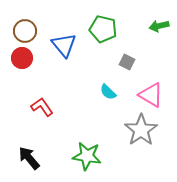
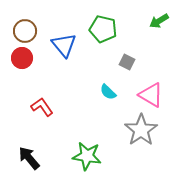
green arrow: moved 5 px up; rotated 18 degrees counterclockwise
